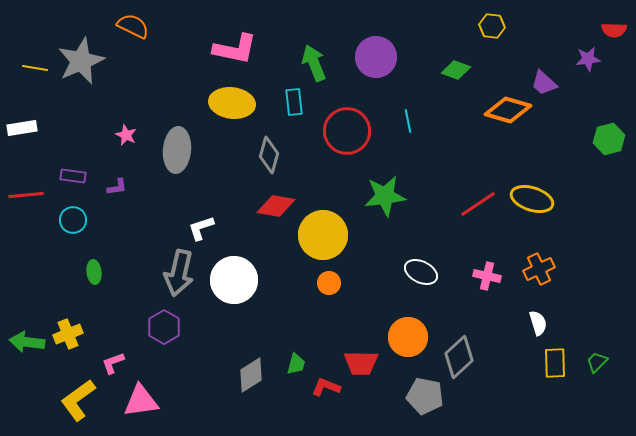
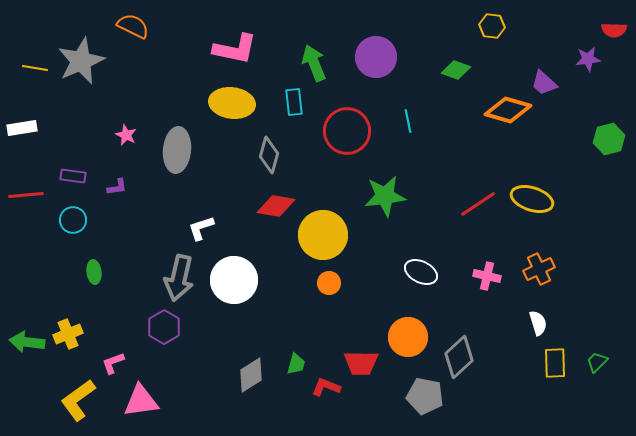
gray arrow at (179, 273): moved 5 px down
